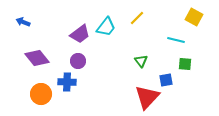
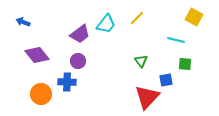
cyan trapezoid: moved 3 px up
purple diamond: moved 3 px up
